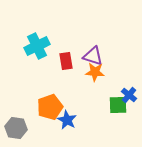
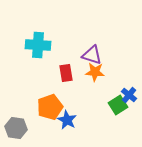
cyan cross: moved 1 px right, 1 px up; rotated 30 degrees clockwise
purple triangle: moved 1 px left, 1 px up
red rectangle: moved 12 px down
green square: rotated 30 degrees counterclockwise
